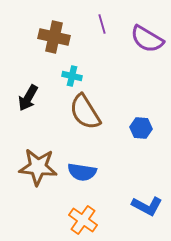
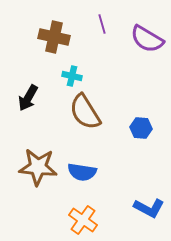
blue L-shape: moved 2 px right, 2 px down
